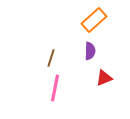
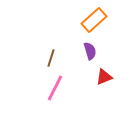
purple semicircle: rotated 18 degrees counterclockwise
red triangle: moved 1 px up
pink line: rotated 16 degrees clockwise
